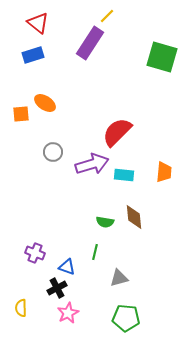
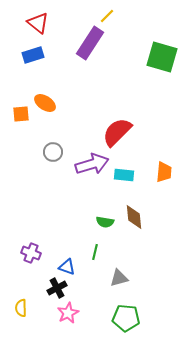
purple cross: moved 4 px left
